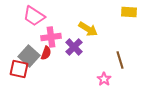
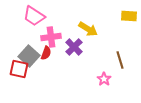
yellow rectangle: moved 4 px down
